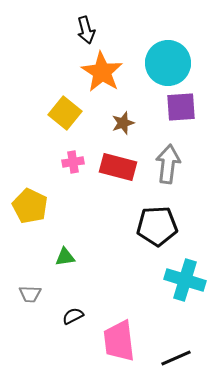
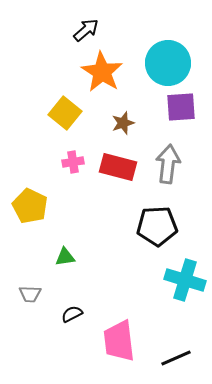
black arrow: rotated 116 degrees counterclockwise
black semicircle: moved 1 px left, 2 px up
